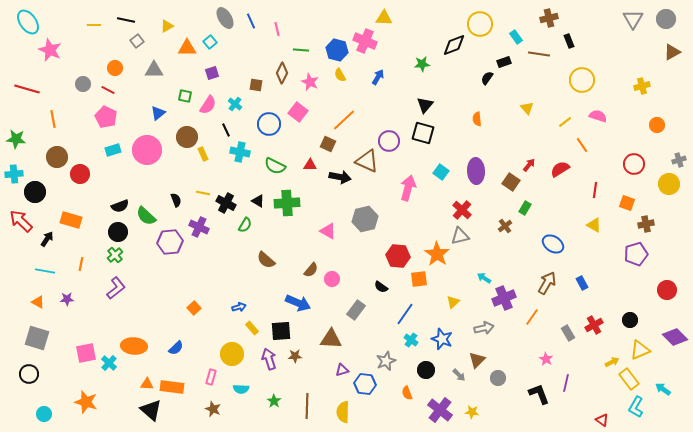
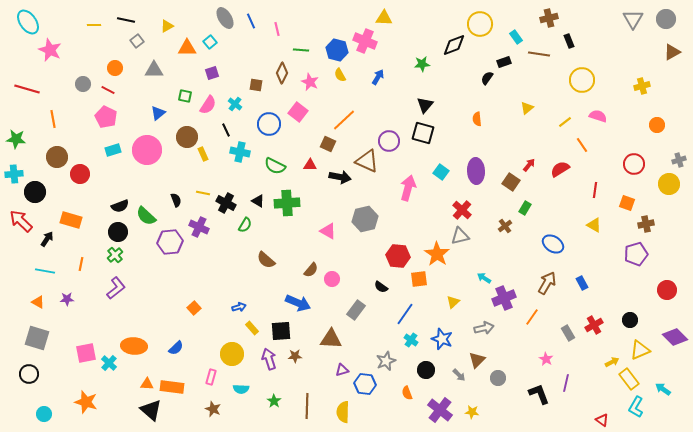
yellow triangle at (527, 108): rotated 32 degrees clockwise
